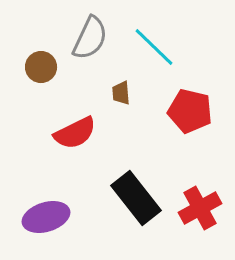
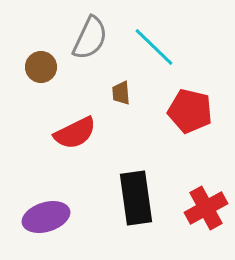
black rectangle: rotated 30 degrees clockwise
red cross: moved 6 px right
